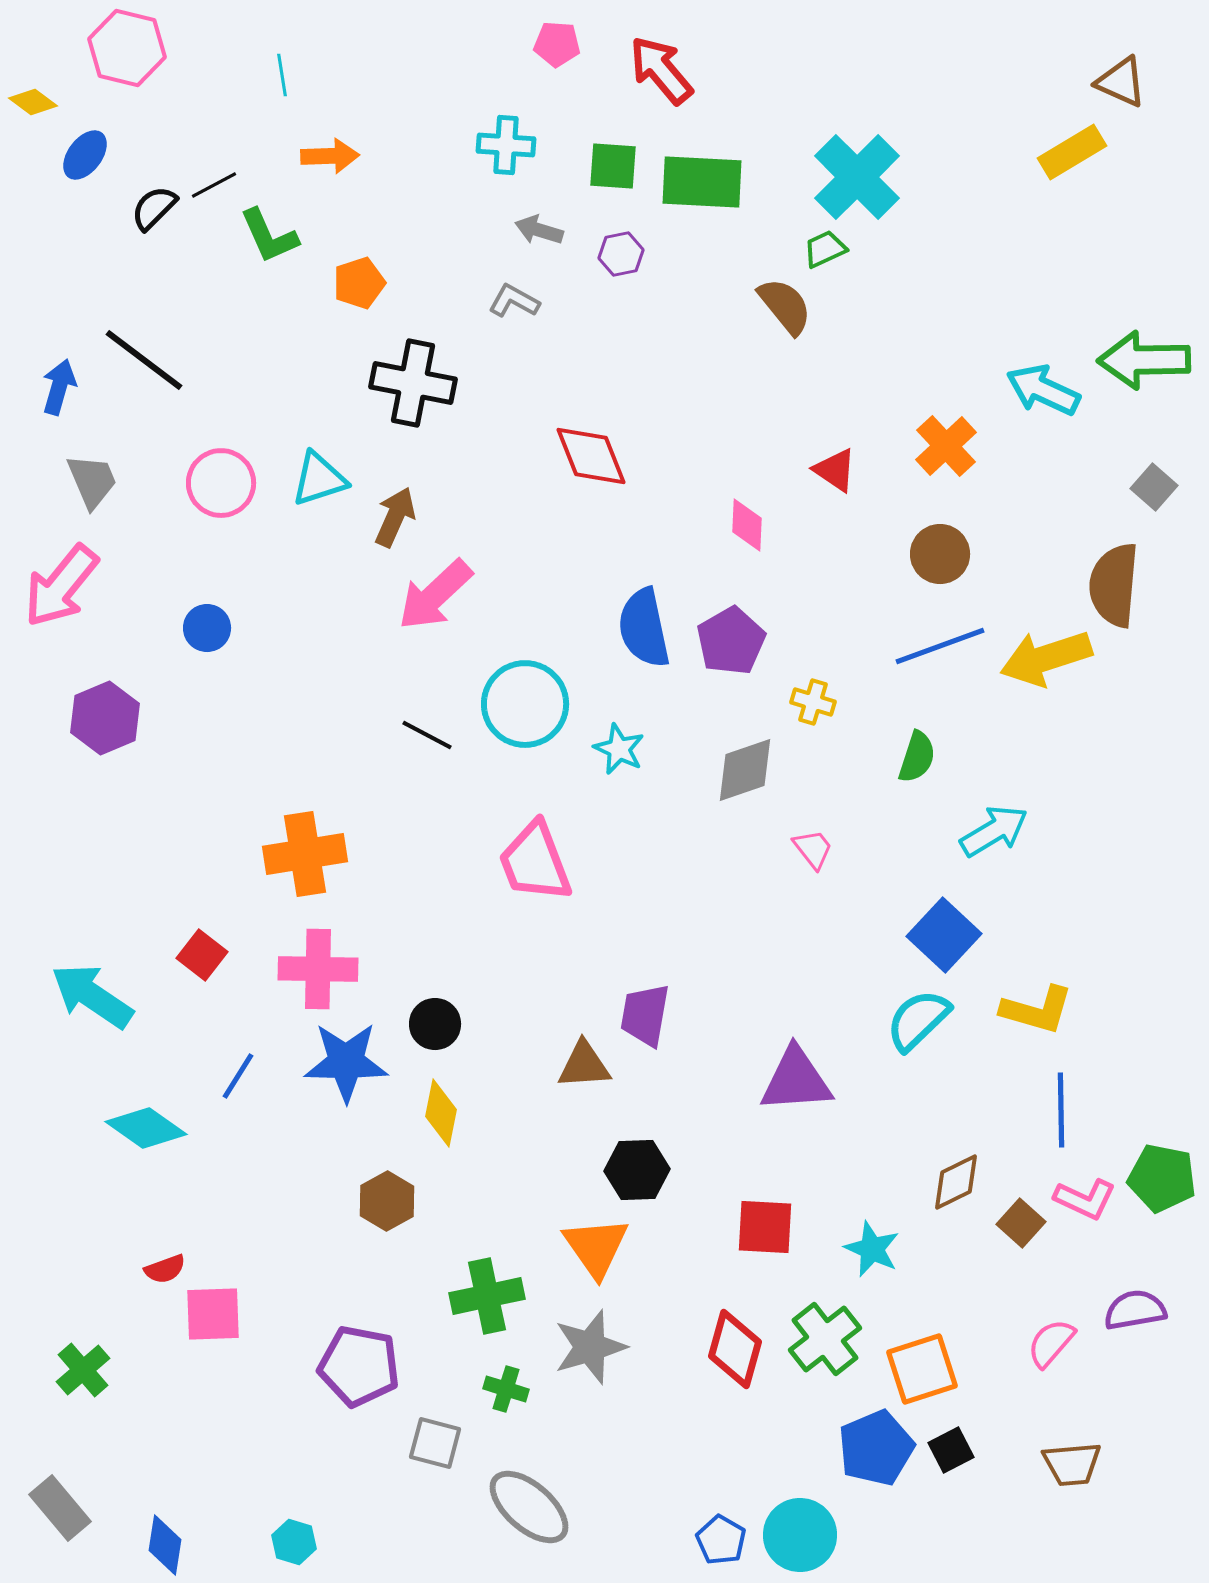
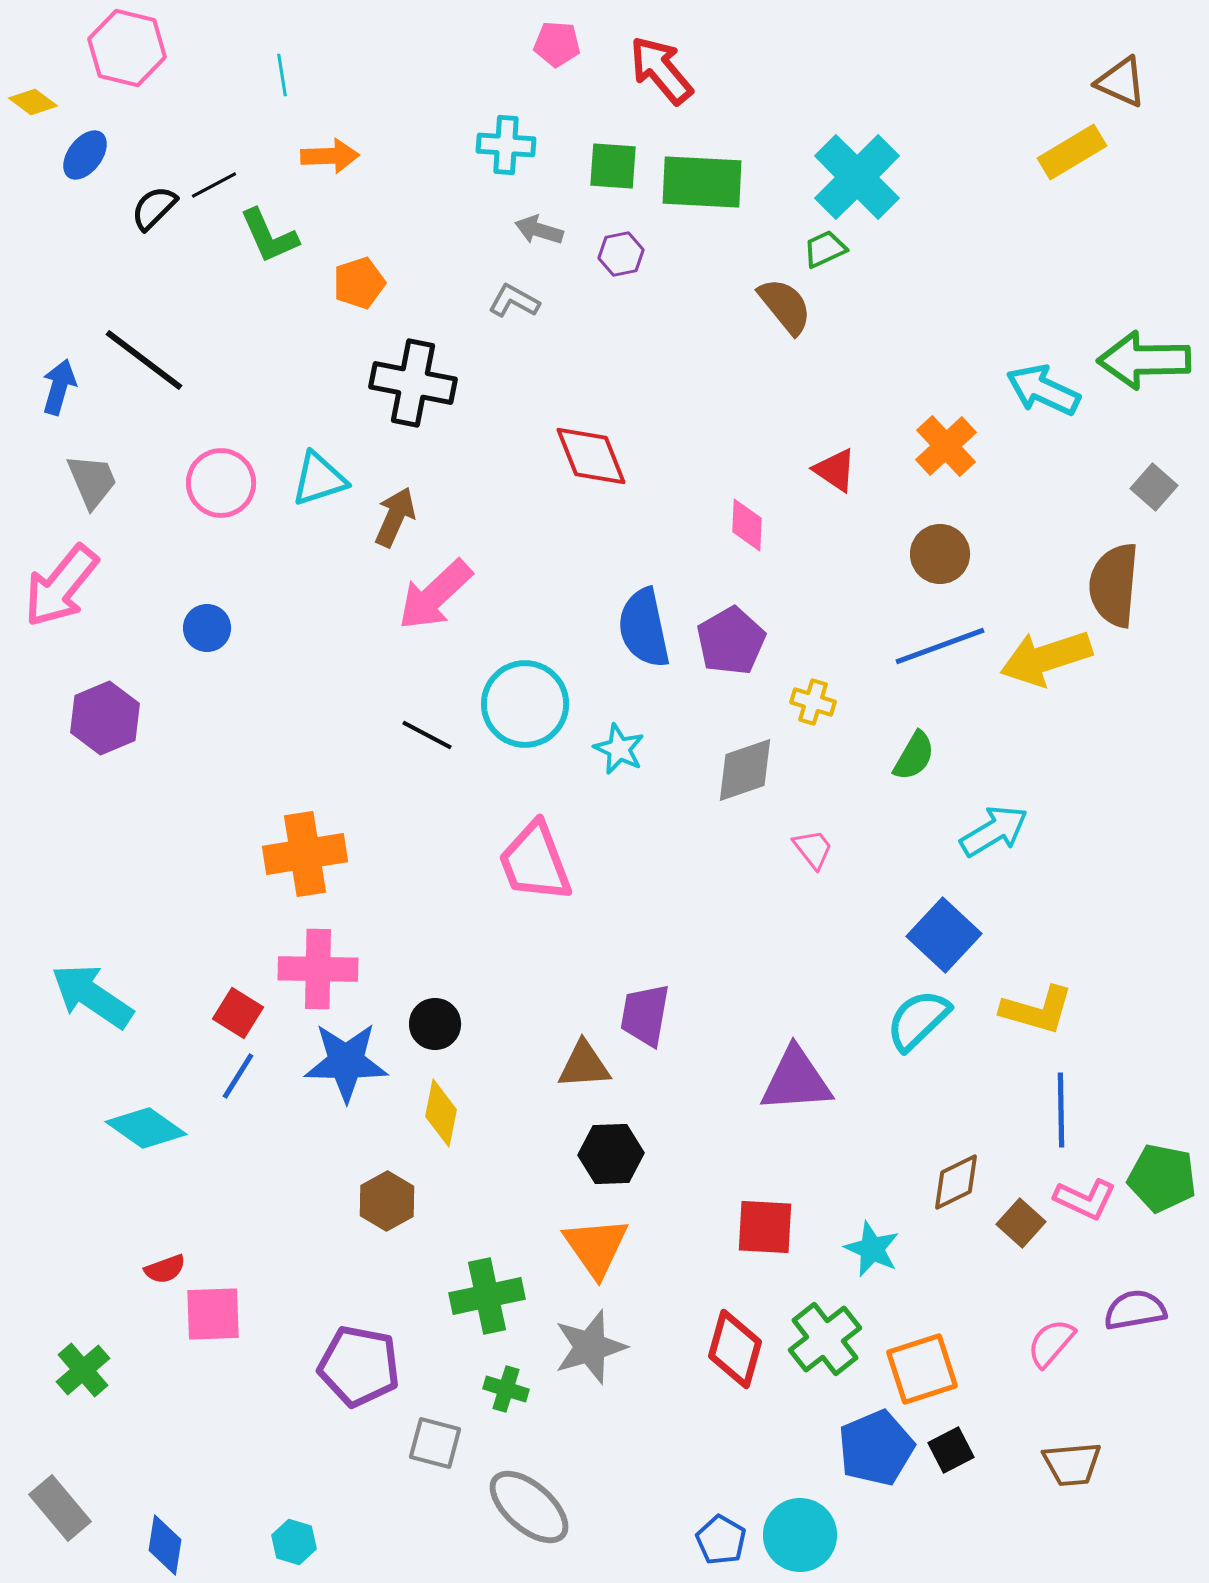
green semicircle at (917, 757): moved 3 px left, 1 px up; rotated 12 degrees clockwise
red square at (202, 955): moved 36 px right, 58 px down; rotated 6 degrees counterclockwise
black hexagon at (637, 1170): moved 26 px left, 16 px up
